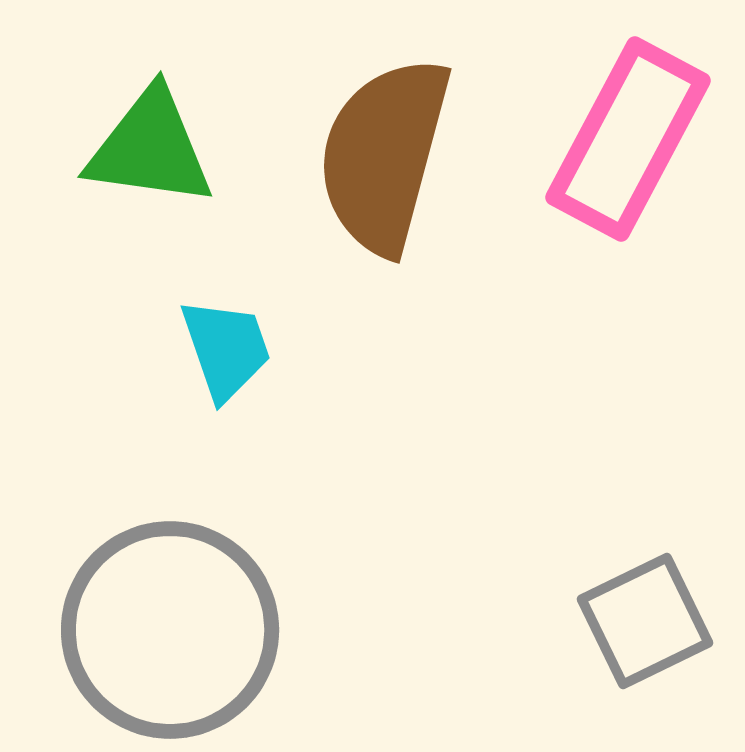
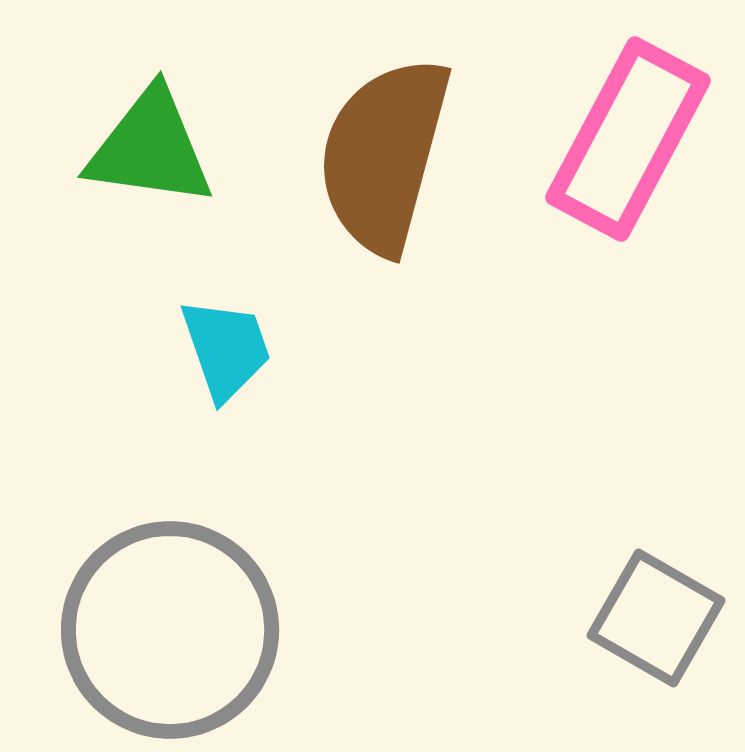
gray square: moved 11 px right, 3 px up; rotated 34 degrees counterclockwise
